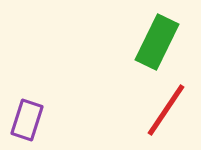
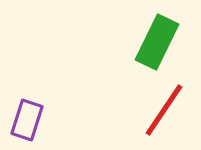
red line: moved 2 px left
